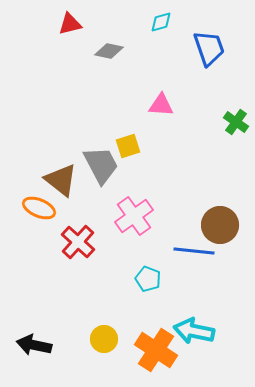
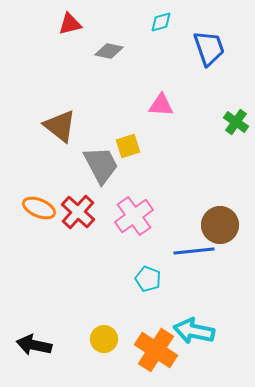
brown triangle: moved 1 px left, 54 px up
red cross: moved 30 px up
blue line: rotated 12 degrees counterclockwise
